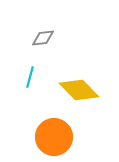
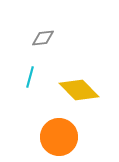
orange circle: moved 5 px right
